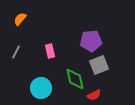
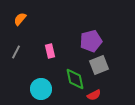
purple pentagon: rotated 10 degrees counterclockwise
cyan circle: moved 1 px down
